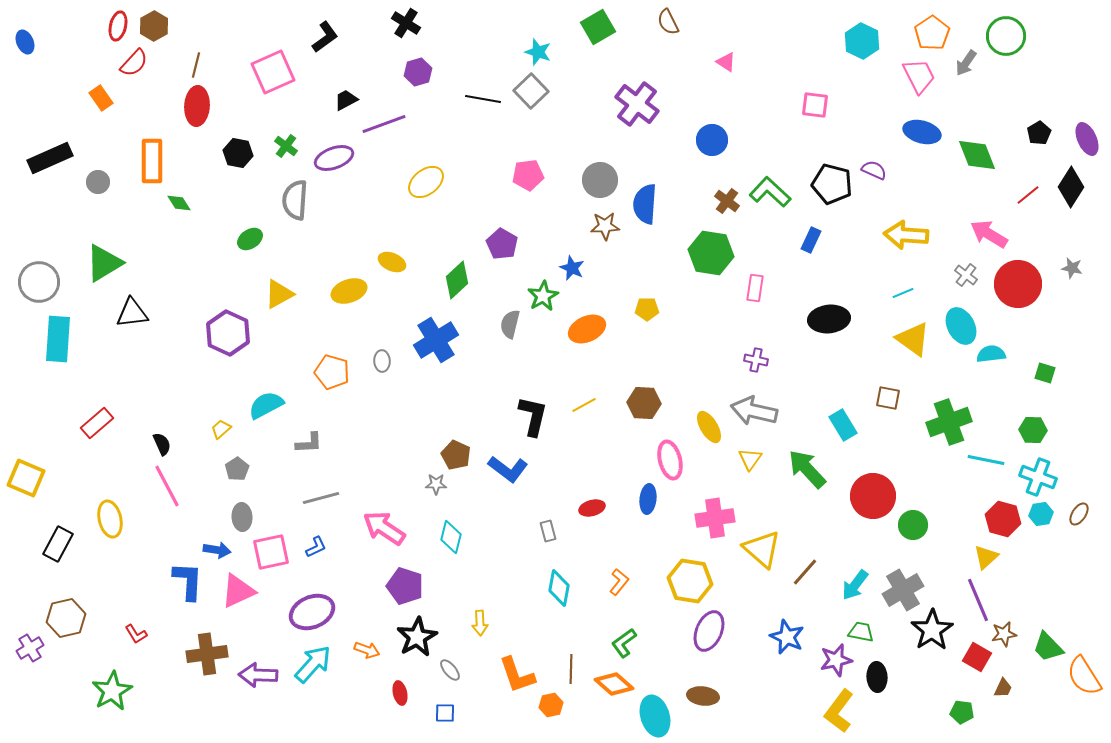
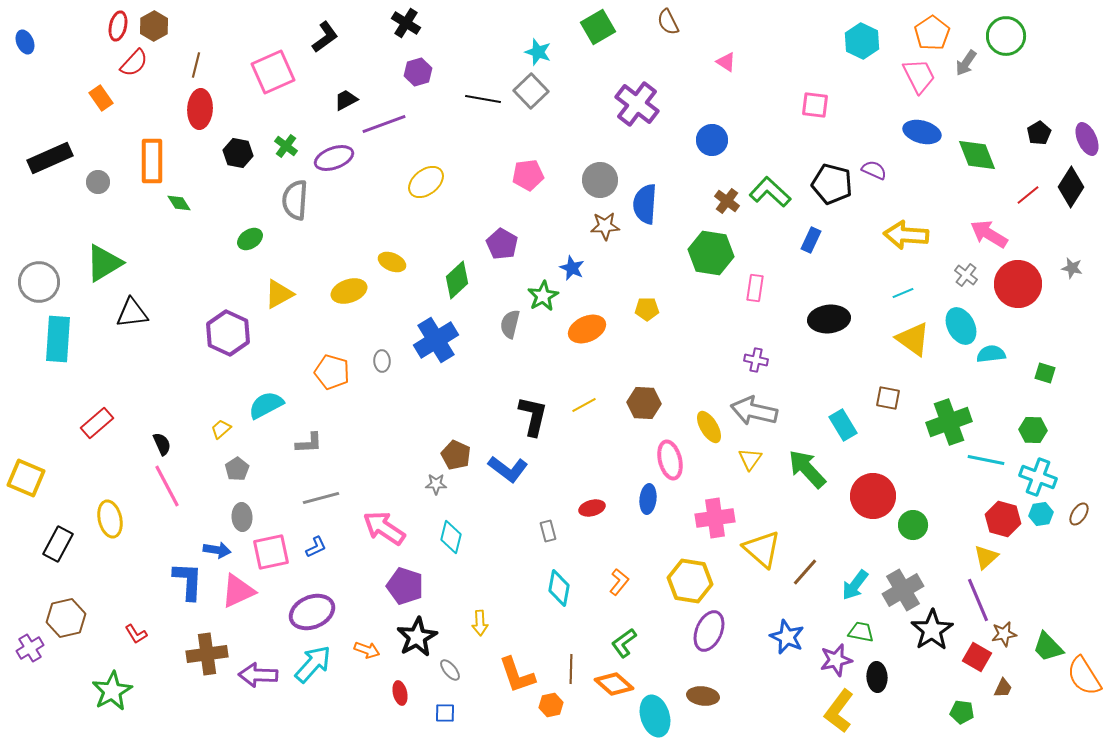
red ellipse at (197, 106): moved 3 px right, 3 px down
